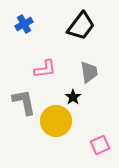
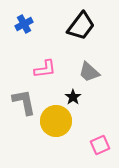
gray trapezoid: rotated 140 degrees clockwise
